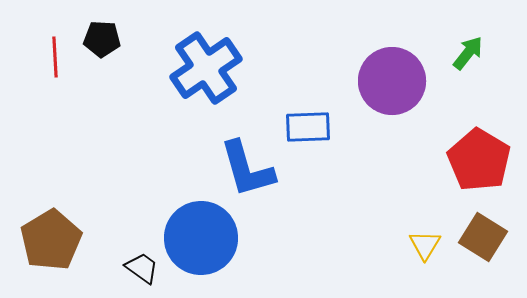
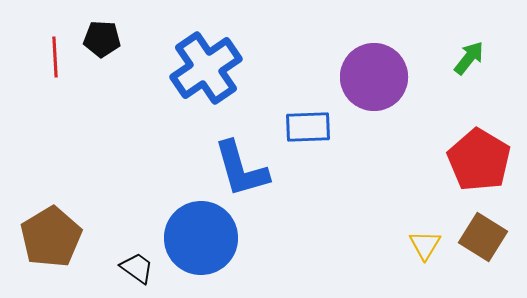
green arrow: moved 1 px right, 5 px down
purple circle: moved 18 px left, 4 px up
blue L-shape: moved 6 px left
brown pentagon: moved 3 px up
black trapezoid: moved 5 px left
